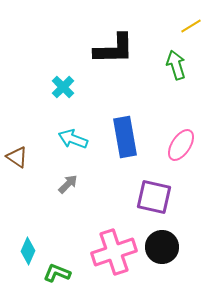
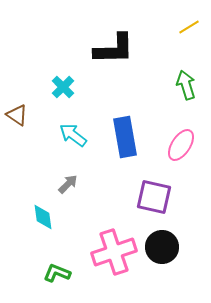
yellow line: moved 2 px left, 1 px down
green arrow: moved 10 px right, 20 px down
cyan arrow: moved 4 px up; rotated 16 degrees clockwise
brown triangle: moved 42 px up
cyan diamond: moved 15 px right, 34 px up; rotated 32 degrees counterclockwise
